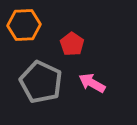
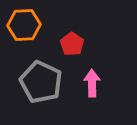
pink arrow: rotated 60 degrees clockwise
